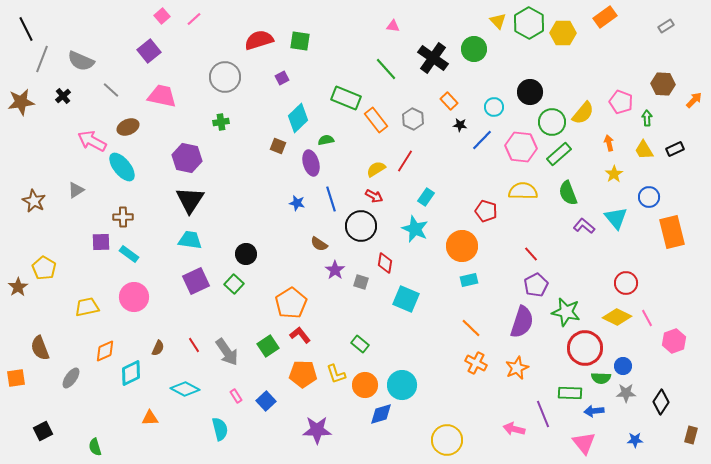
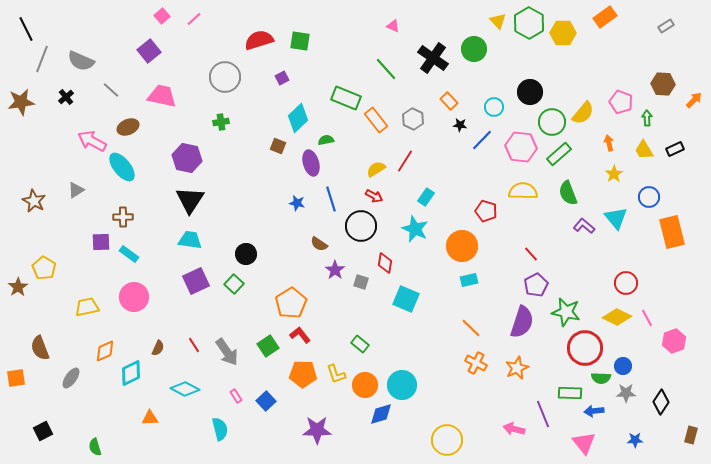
pink triangle at (393, 26): rotated 16 degrees clockwise
black cross at (63, 96): moved 3 px right, 1 px down
